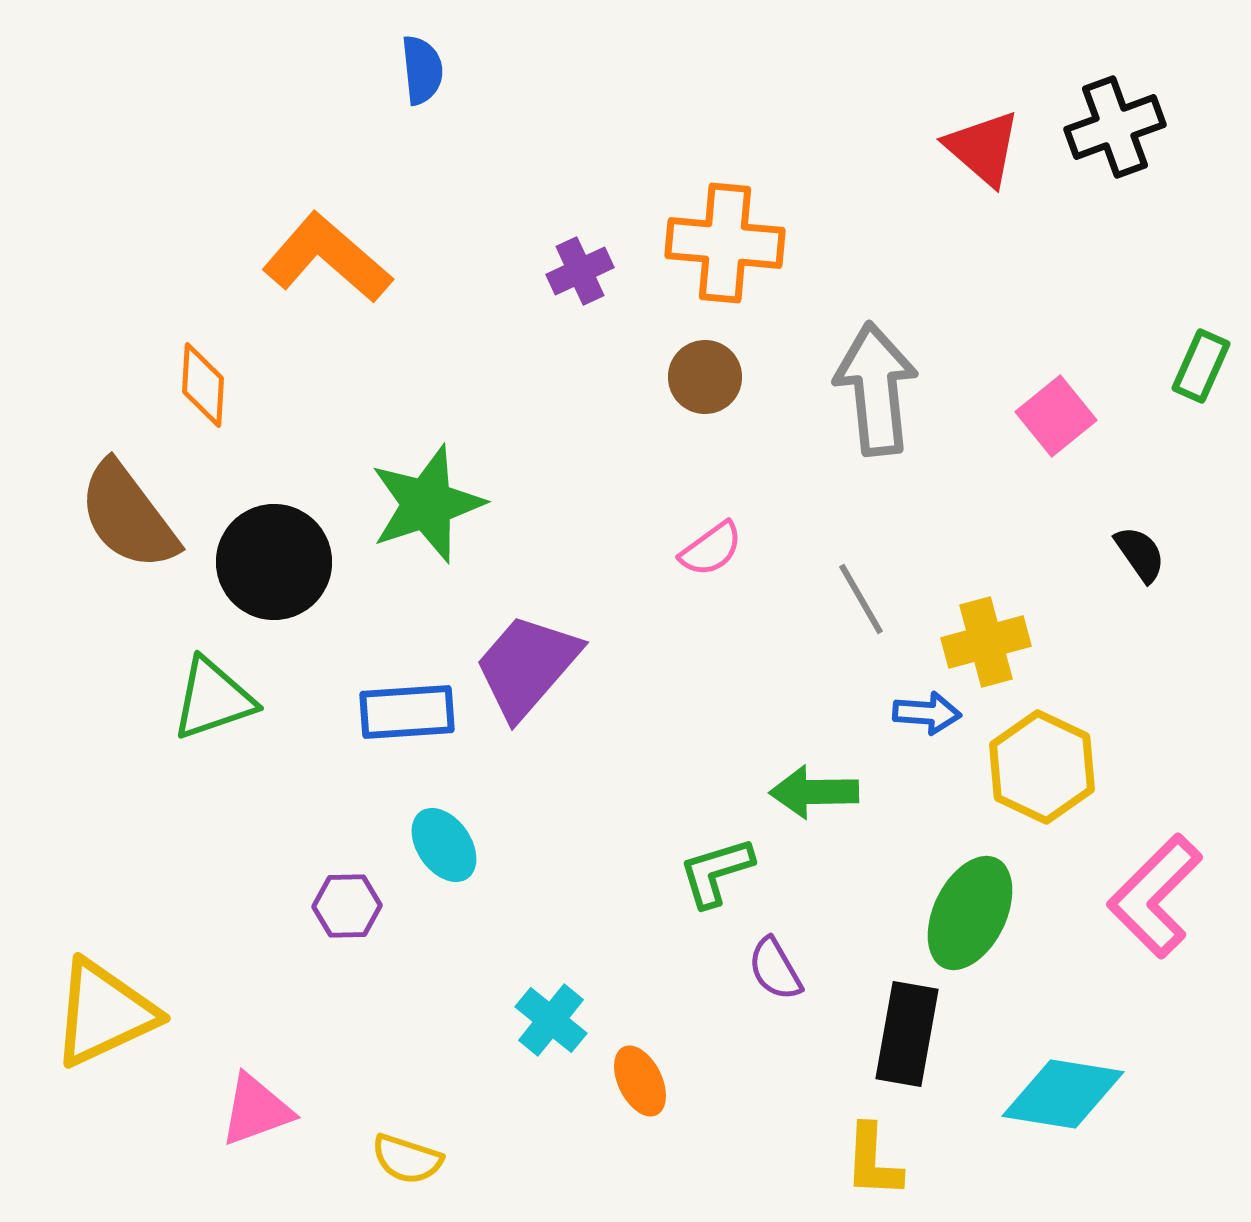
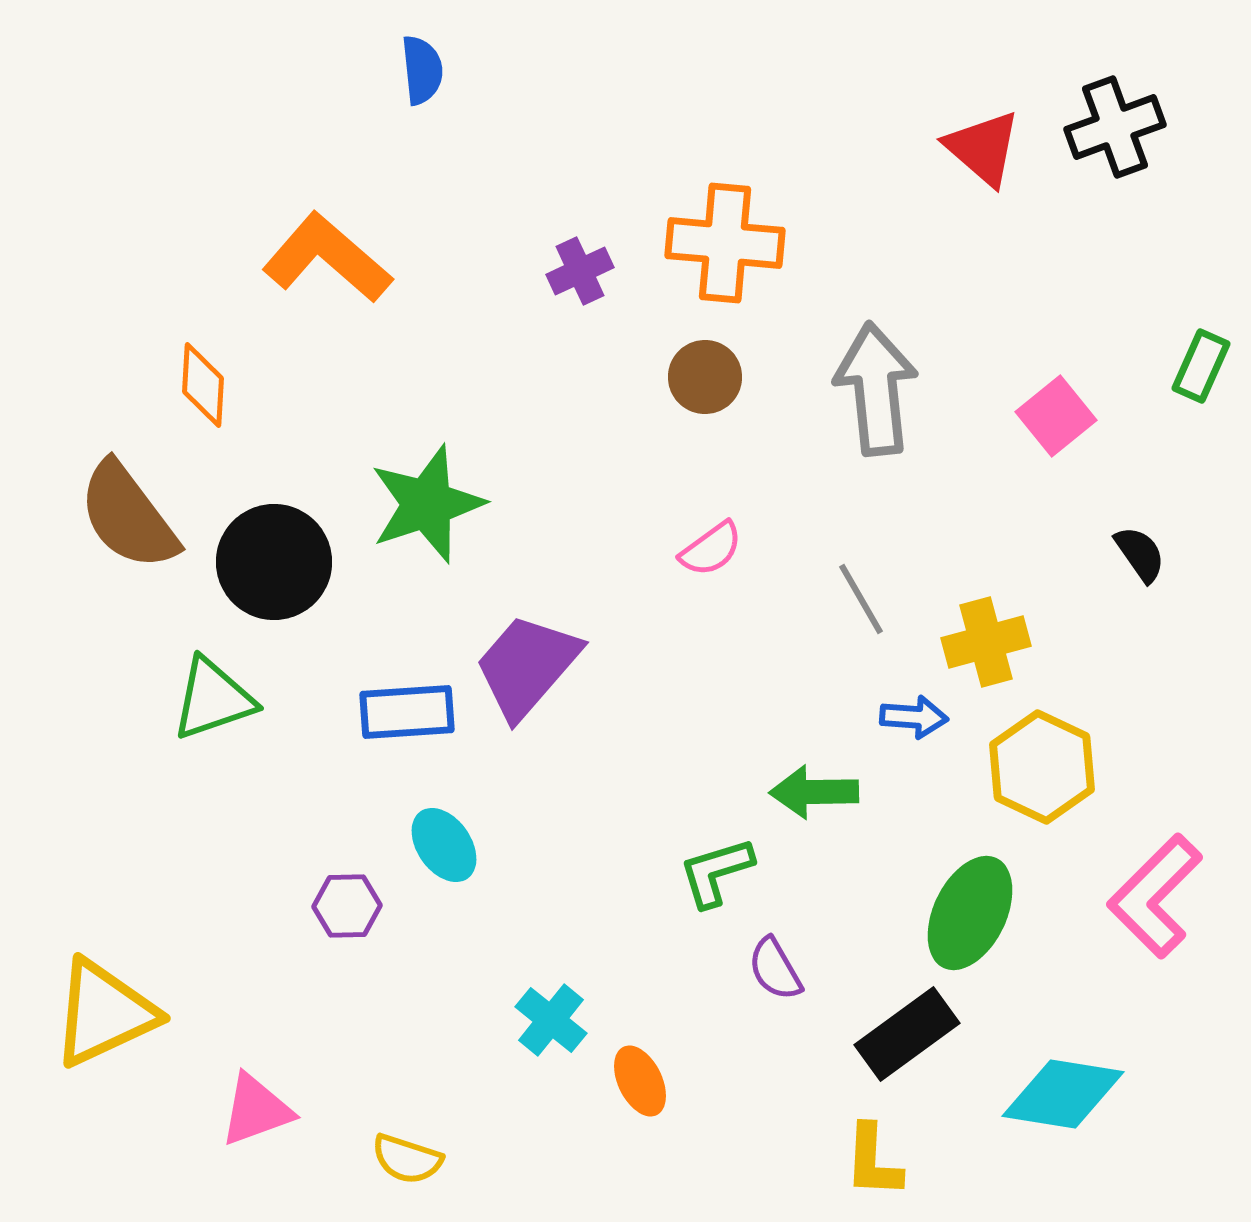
blue arrow: moved 13 px left, 4 px down
black rectangle: rotated 44 degrees clockwise
